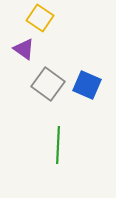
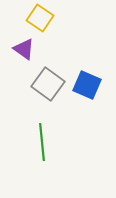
green line: moved 16 px left, 3 px up; rotated 9 degrees counterclockwise
